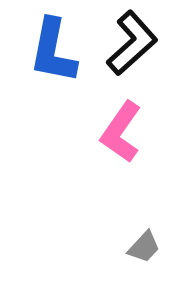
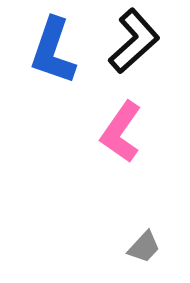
black L-shape: moved 2 px right, 2 px up
blue L-shape: rotated 8 degrees clockwise
